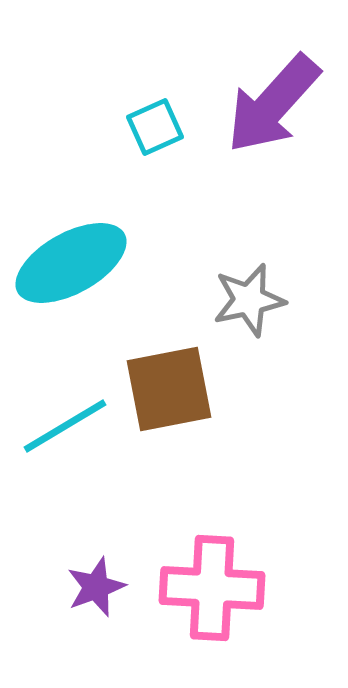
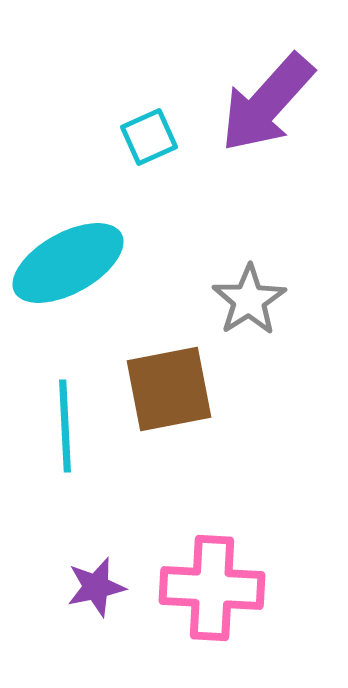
purple arrow: moved 6 px left, 1 px up
cyan square: moved 6 px left, 10 px down
cyan ellipse: moved 3 px left
gray star: rotated 20 degrees counterclockwise
cyan line: rotated 62 degrees counterclockwise
purple star: rotated 8 degrees clockwise
